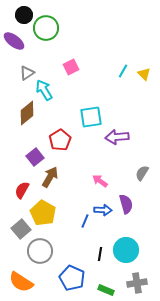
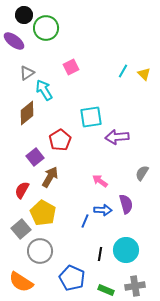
gray cross: moved 2 px left, 3 px down
